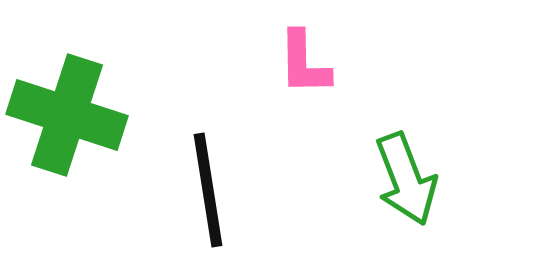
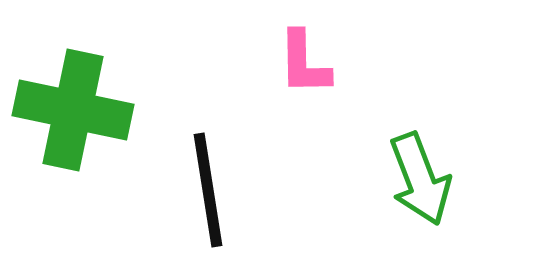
green cross: moved 6 px right, 5 px up; rotated 6 degrees counterclockwise
green arrow: moved 14 px right
